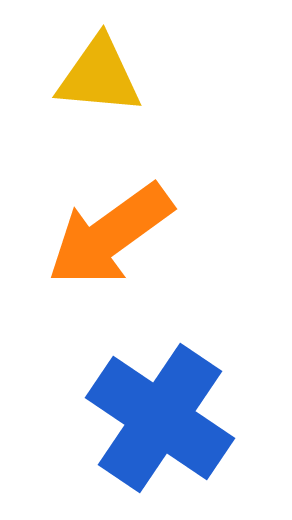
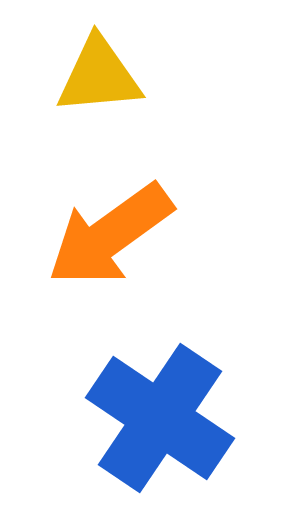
yellow triangle: rotated 10 degrees counterclockwise
